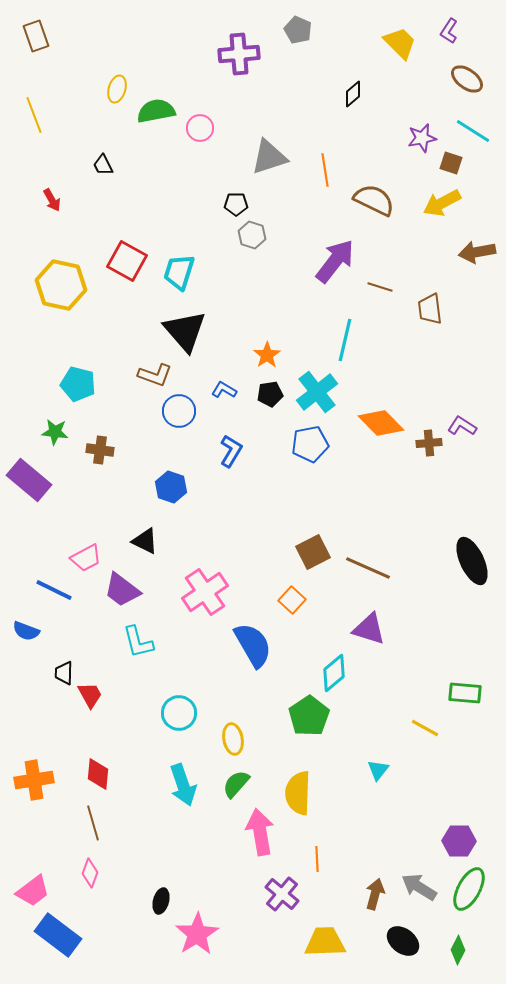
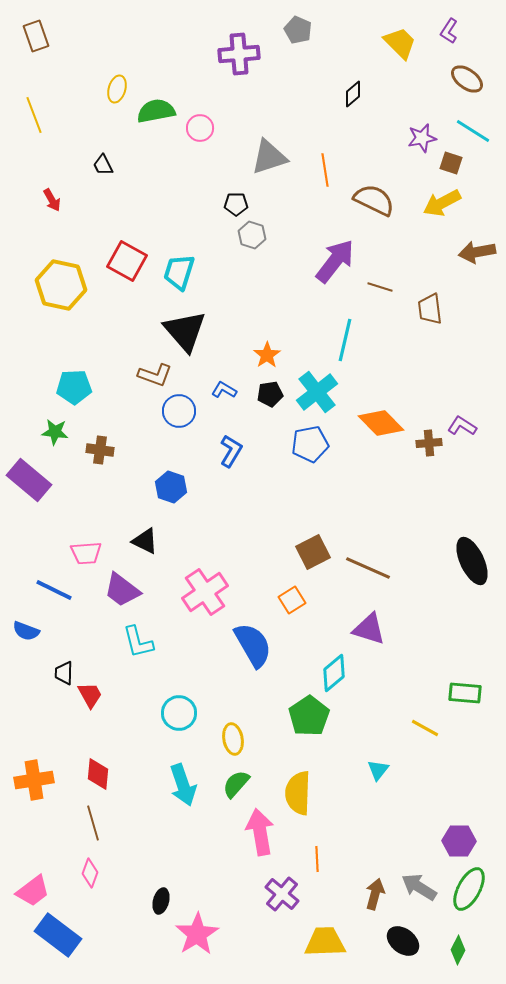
cyan pentagon at (78, 384): moved 4 px left, 3 px down; rotated 16 degrees counterclockwise
pink trapezoid at (86, 558): moved 5 px up; rotated 24 degrees clockwise
orange square at (292, 600): rotated 16 degrees clockwise
